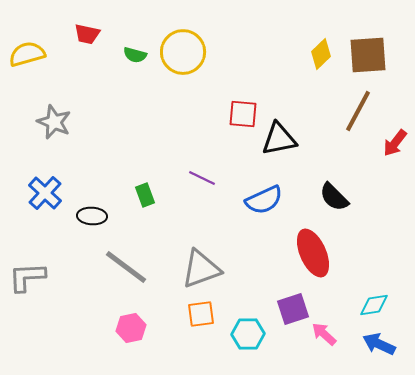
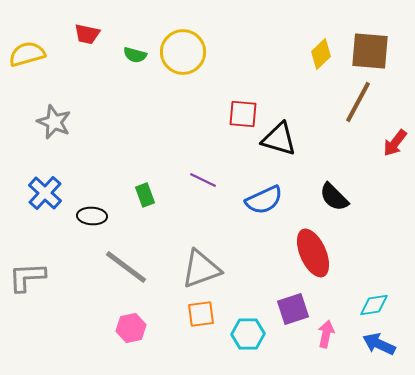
brown square: moved 2 px right, 4 px up; rotated 9 degrees clockwise
brown line: moved 9 px up
black triangle: rotated 27 degrees clockwise
purple line: moved 1 px right, 2 px down
pink arrow: moved 2 px right; rotated 60 degrees clockwise
